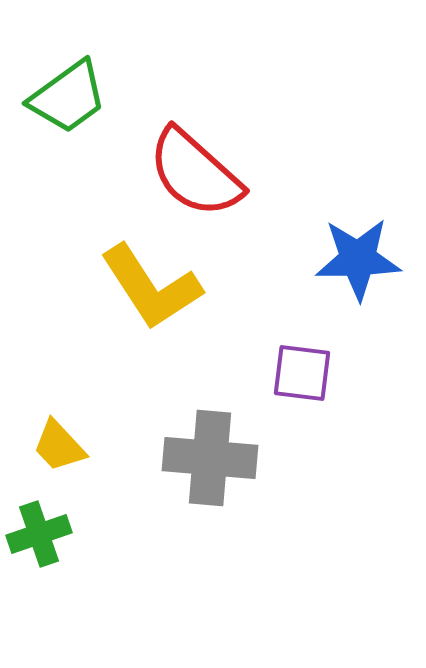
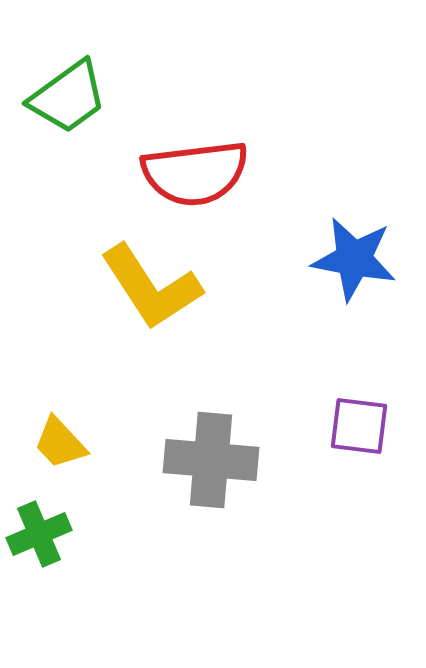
red semicircle: rotated 49 degrees counterclockwise
blue star: moved 4 px left; rotated 12 degrees clockwise
purple square: moved 57 px right, 53 px down
yellow trapezoid: moved 1 px right, 3 px up
gray cross: moved 1 px right, 2 px down
green cross: rotated 4 degrees counterclockwise
